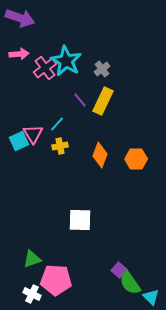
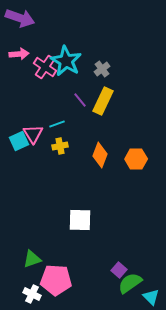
pink cross: moved 1 px up; rotated 20 degrees counterclockwise
cyan line: rotated 28 degrees clockwise
green semicircle: rotated 90 degrees clockwise
